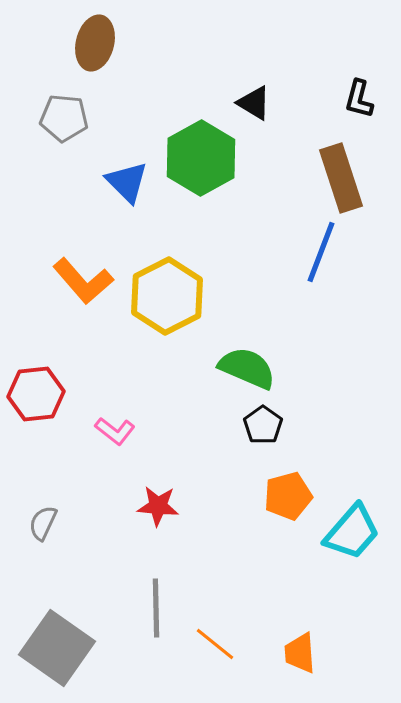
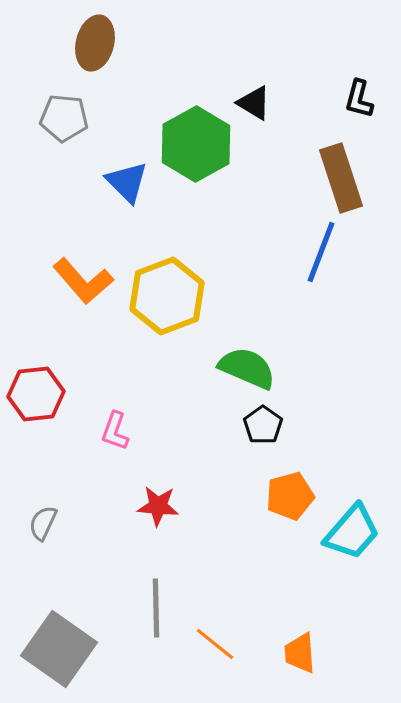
green hexagon: moved 5 px left, 14 px up
yellow hexagon: rotated 6 degrees clockwise
pink L-shape: rotated 72 degrees clockwise
orange pentagon: moved 2 px right
gray square: moved 2 px right, 1 px down
